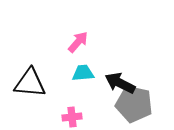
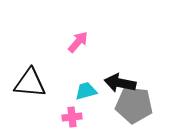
cyan trapezoid: moved 3 px right, 18 px down; rotated 10 degrees counterclockwise
black arrow: rotated 16 degrees counterclockwise
gray pentagon: moved 1 px down; rotated 6 degrees counterclockwise
